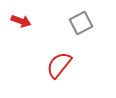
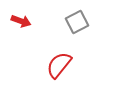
gray square: moved 4 px left, 1 px up
